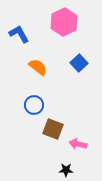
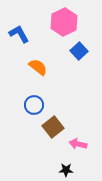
blue square: moved 12 px up
brown square: moved 2 px up; rotated 30 degrees clockwise
